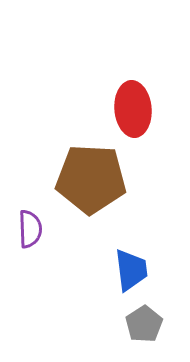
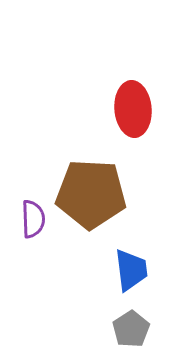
brown pentagon: moved 15 px down
purple semicircle: moved 3 px right, 10 px up
gray pentagon: moved 13 px left, 5 px down
